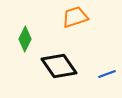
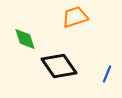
green diamond: rotated 45 degrees counterclockwise
blue line: rotated 48 degrees counterclockwise
